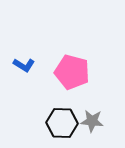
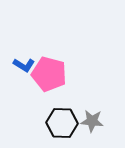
pink pentagon: moved 23 px left, 2 px down
